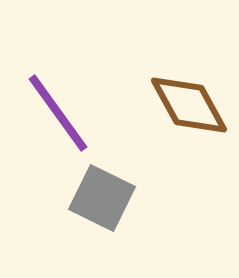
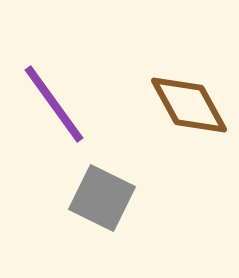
purple line: moved 4 px left, 9 px up
